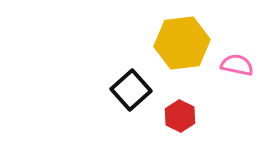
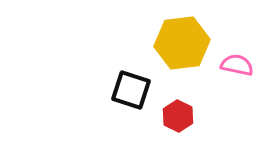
black square: rotated 30 degrees counterclockwise
red hexagon: moved 2 px left
